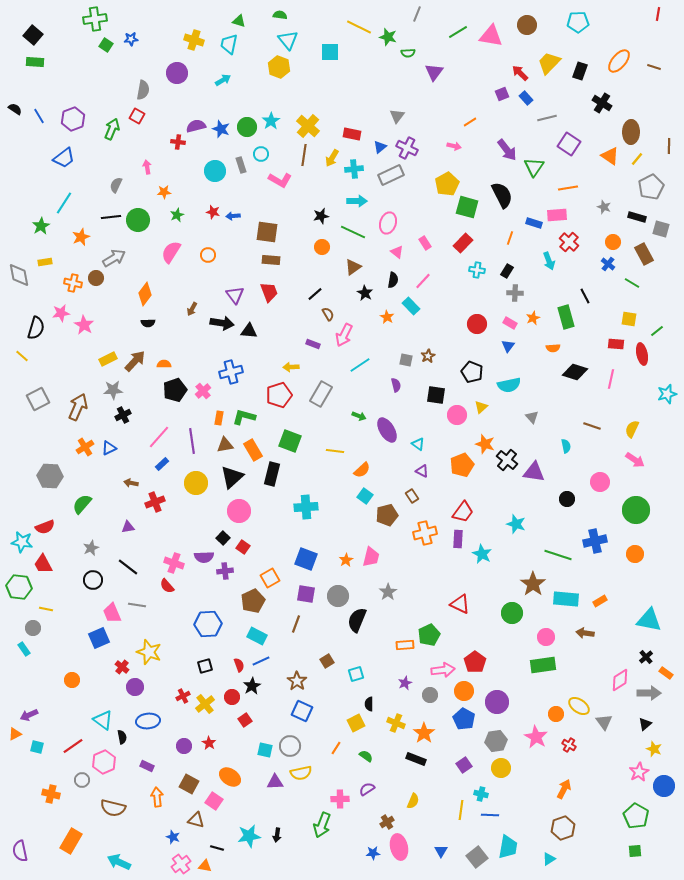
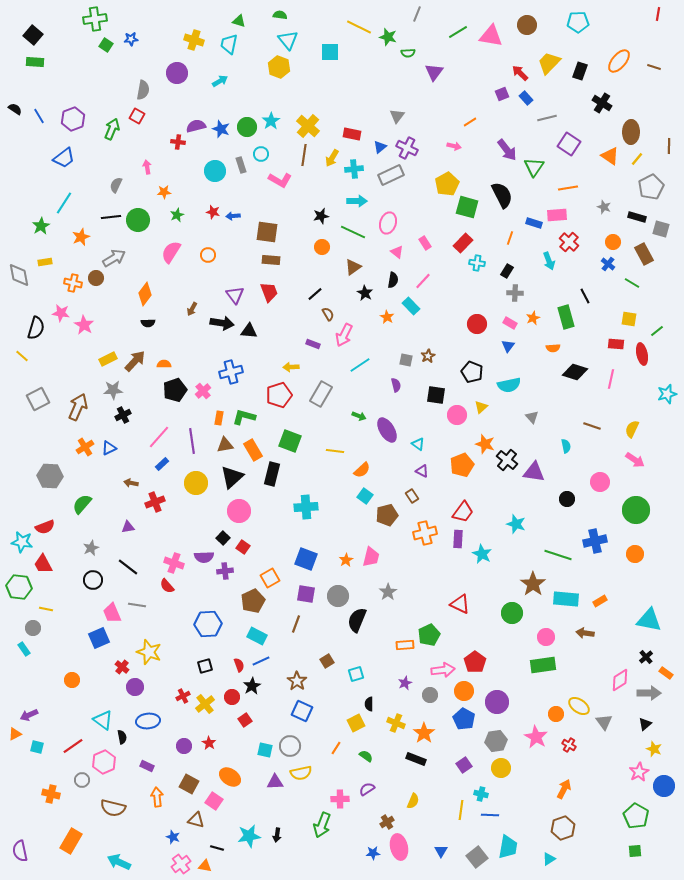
cyan arrow at (223, 80): moved 3 px left, 1 px down
cyan cross at (477, 270): moved 7 px up
pink star at (61, 313): rotated 18 degrees clockwise
